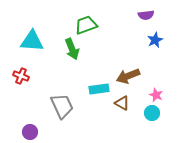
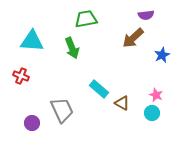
green trapezoid: moved 6 px up; rotated 10 degrees clockwise
blue star: moved 7 px right, 15 px down
green arrow: moved 1 px up
brown arrow: moved 5 px right, 38 px up; rotated 20 degrees counterclockwise
cyan rectangle: rotated 48 degrees clockwise
gray trapezoid: moved 4 px down
purple circle: moved 2 px right, 9 px up
